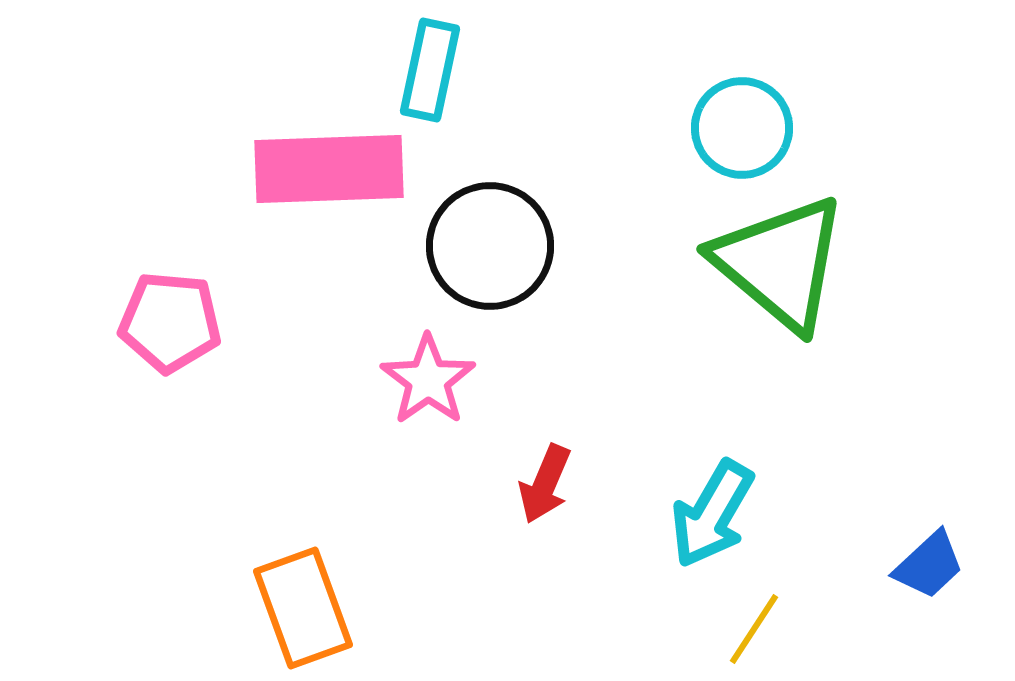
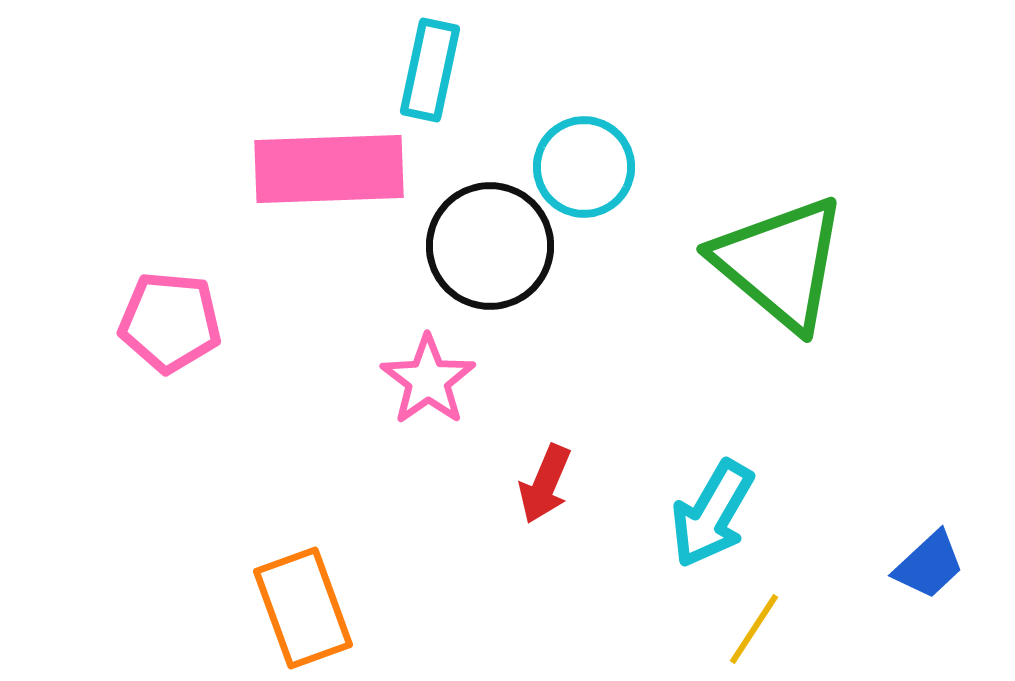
cyan circle: moved 158 px left, 39 px down
